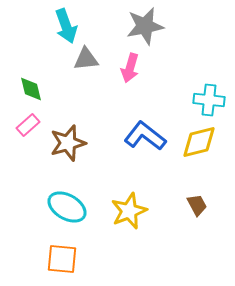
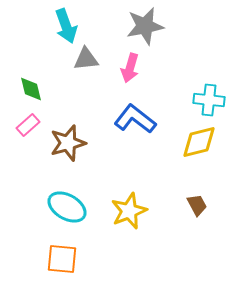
blue L-shape: moved 10 px left, 17 px up
